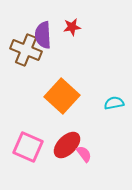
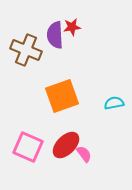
purple semicircle: moved 12 px right
orange square: rotated 28 degrees clockwise
red ellipse: moved 1 px left
